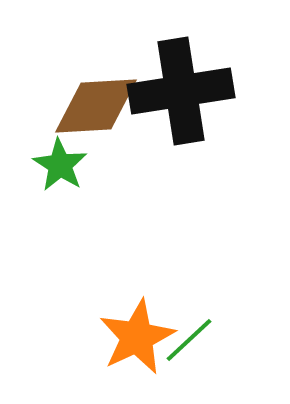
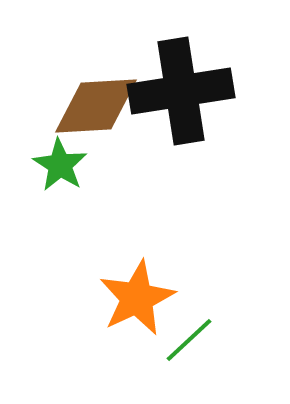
orange star: moved 39 px up
